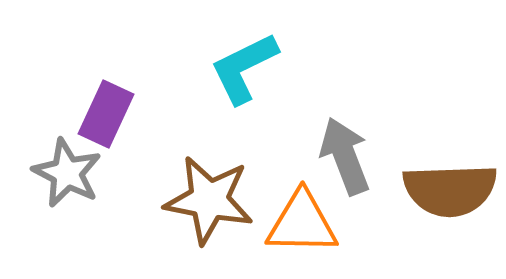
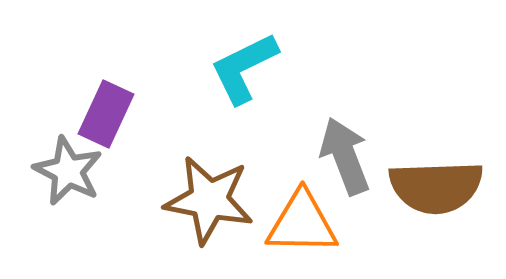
gray star: moved 1 px right, 2 px up
brown semicircle: moved 14 px left, 3 px up
